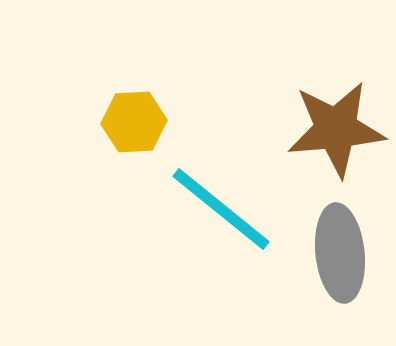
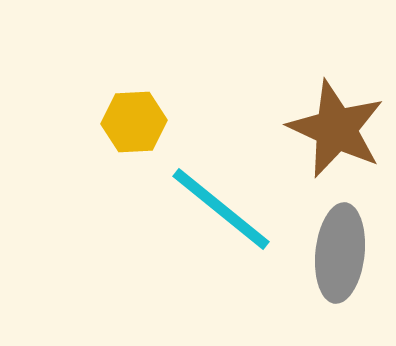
brown star: rotated 30 degrees clockwise
gray ellipse: rotated 12 degrees clockwise
